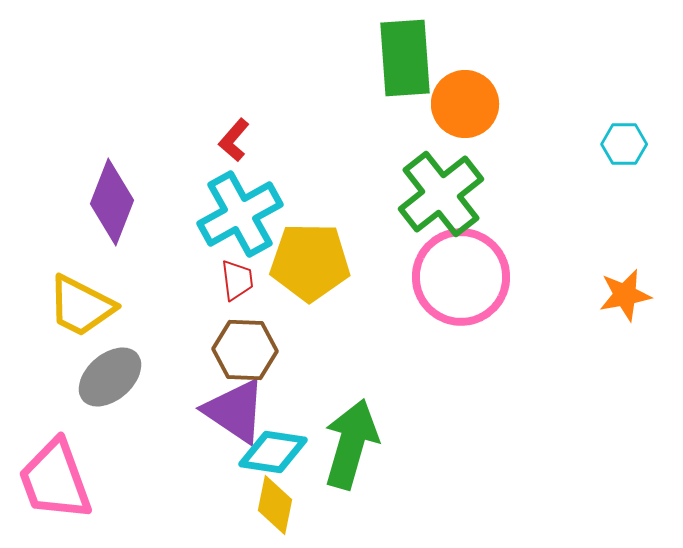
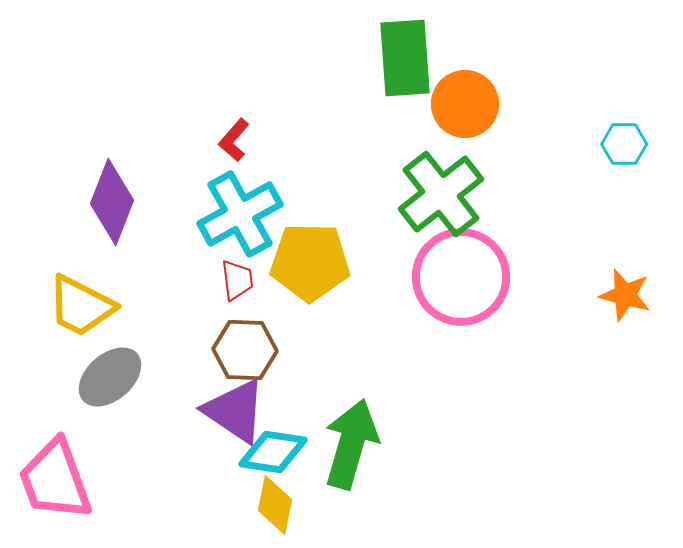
orange star: rotated 26 degrees clockwise
